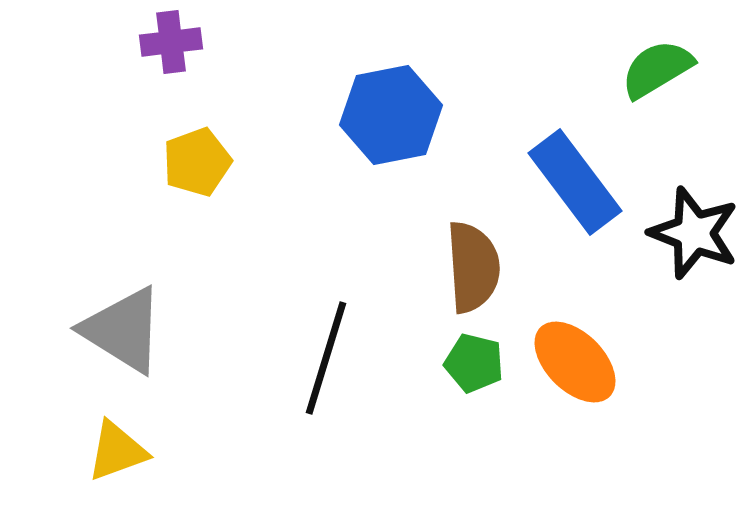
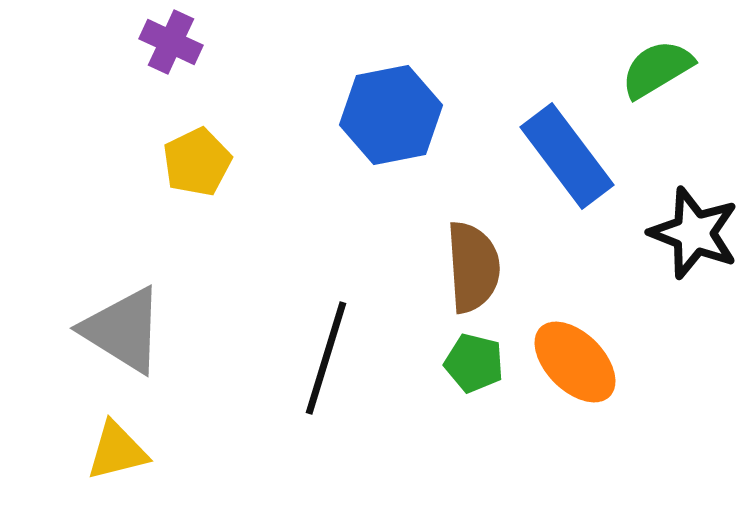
purple cross: rotated 32 degrees clockwise
yellow pentagon: rotated 6 degrees counterclockwise
blue rectangle: moved 8 px left, 26 px up
yellow triangle: rotated 6 degrees clockwise
